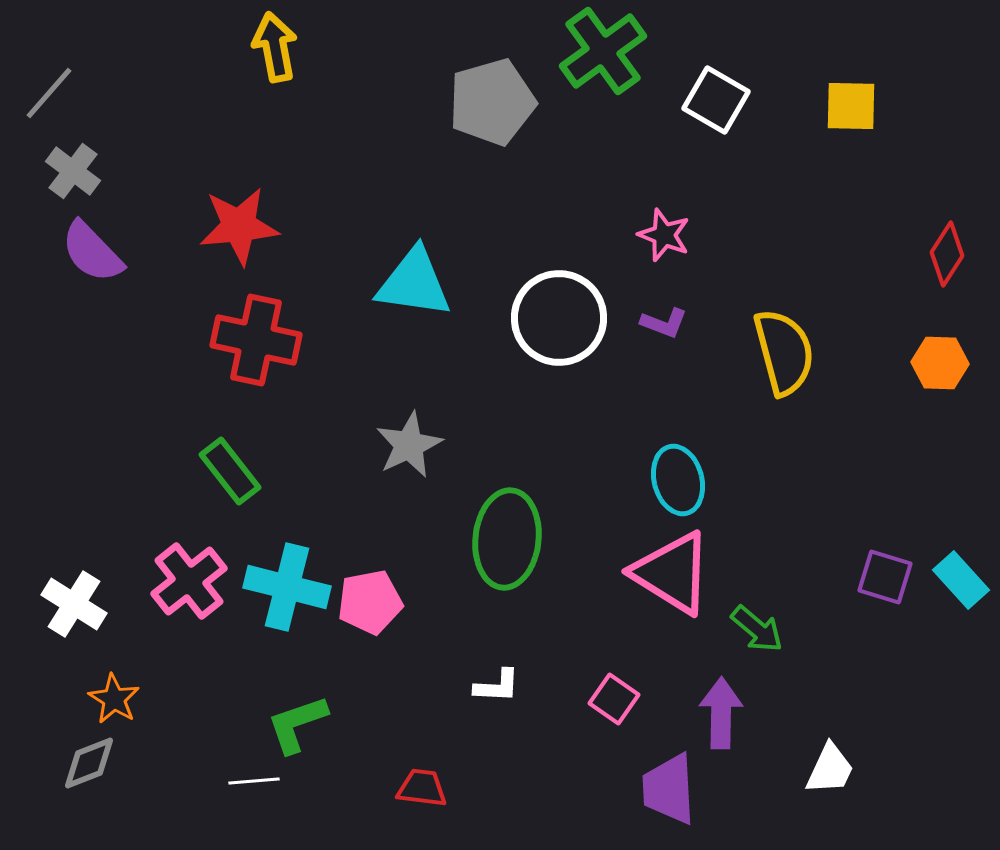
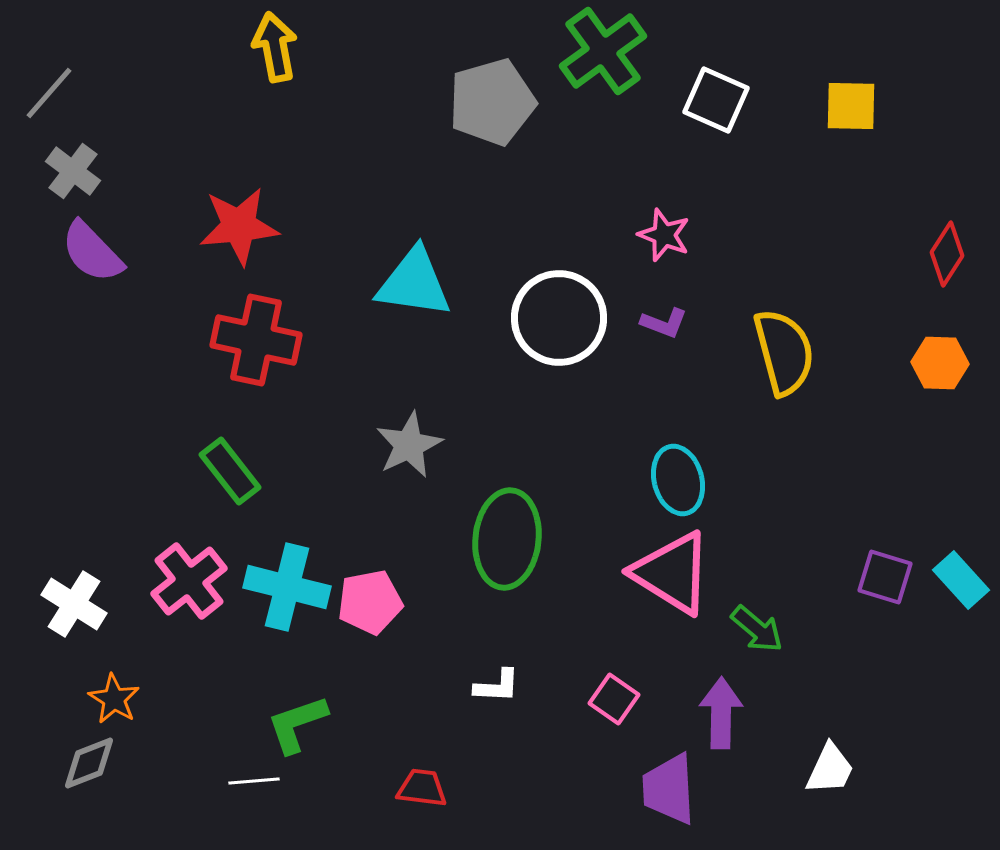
white square: rotated 6 degrees counterclockwise
